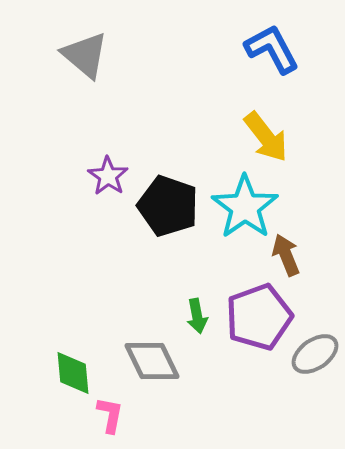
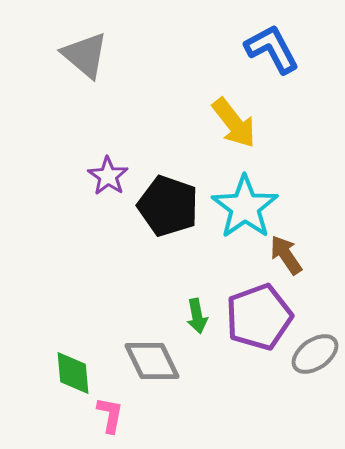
yellow arrow: moved 32 px left, 14 px up
brown arrow: rotated 12 degrees counterclockwise
